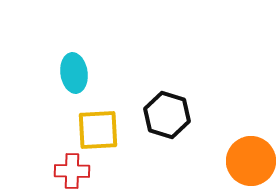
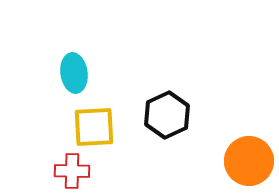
black hexagon: rotated 18 degrees clockwise
yellow square: moved 4 px left, 3 px up
orange circle: moved 2 px left
